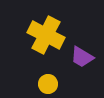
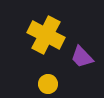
purple trapezoid: rotated 15 degrees clockwise
